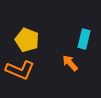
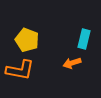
orange arrow: moved 2 px right; rotated 66 degrees counterclockwise
orange L-shape: rotated 12 degrees counterclockwise
